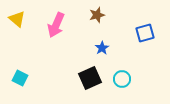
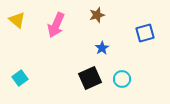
yellow triangle: moved 1 px down
cyan square: rotated 28 degrees clockwise
